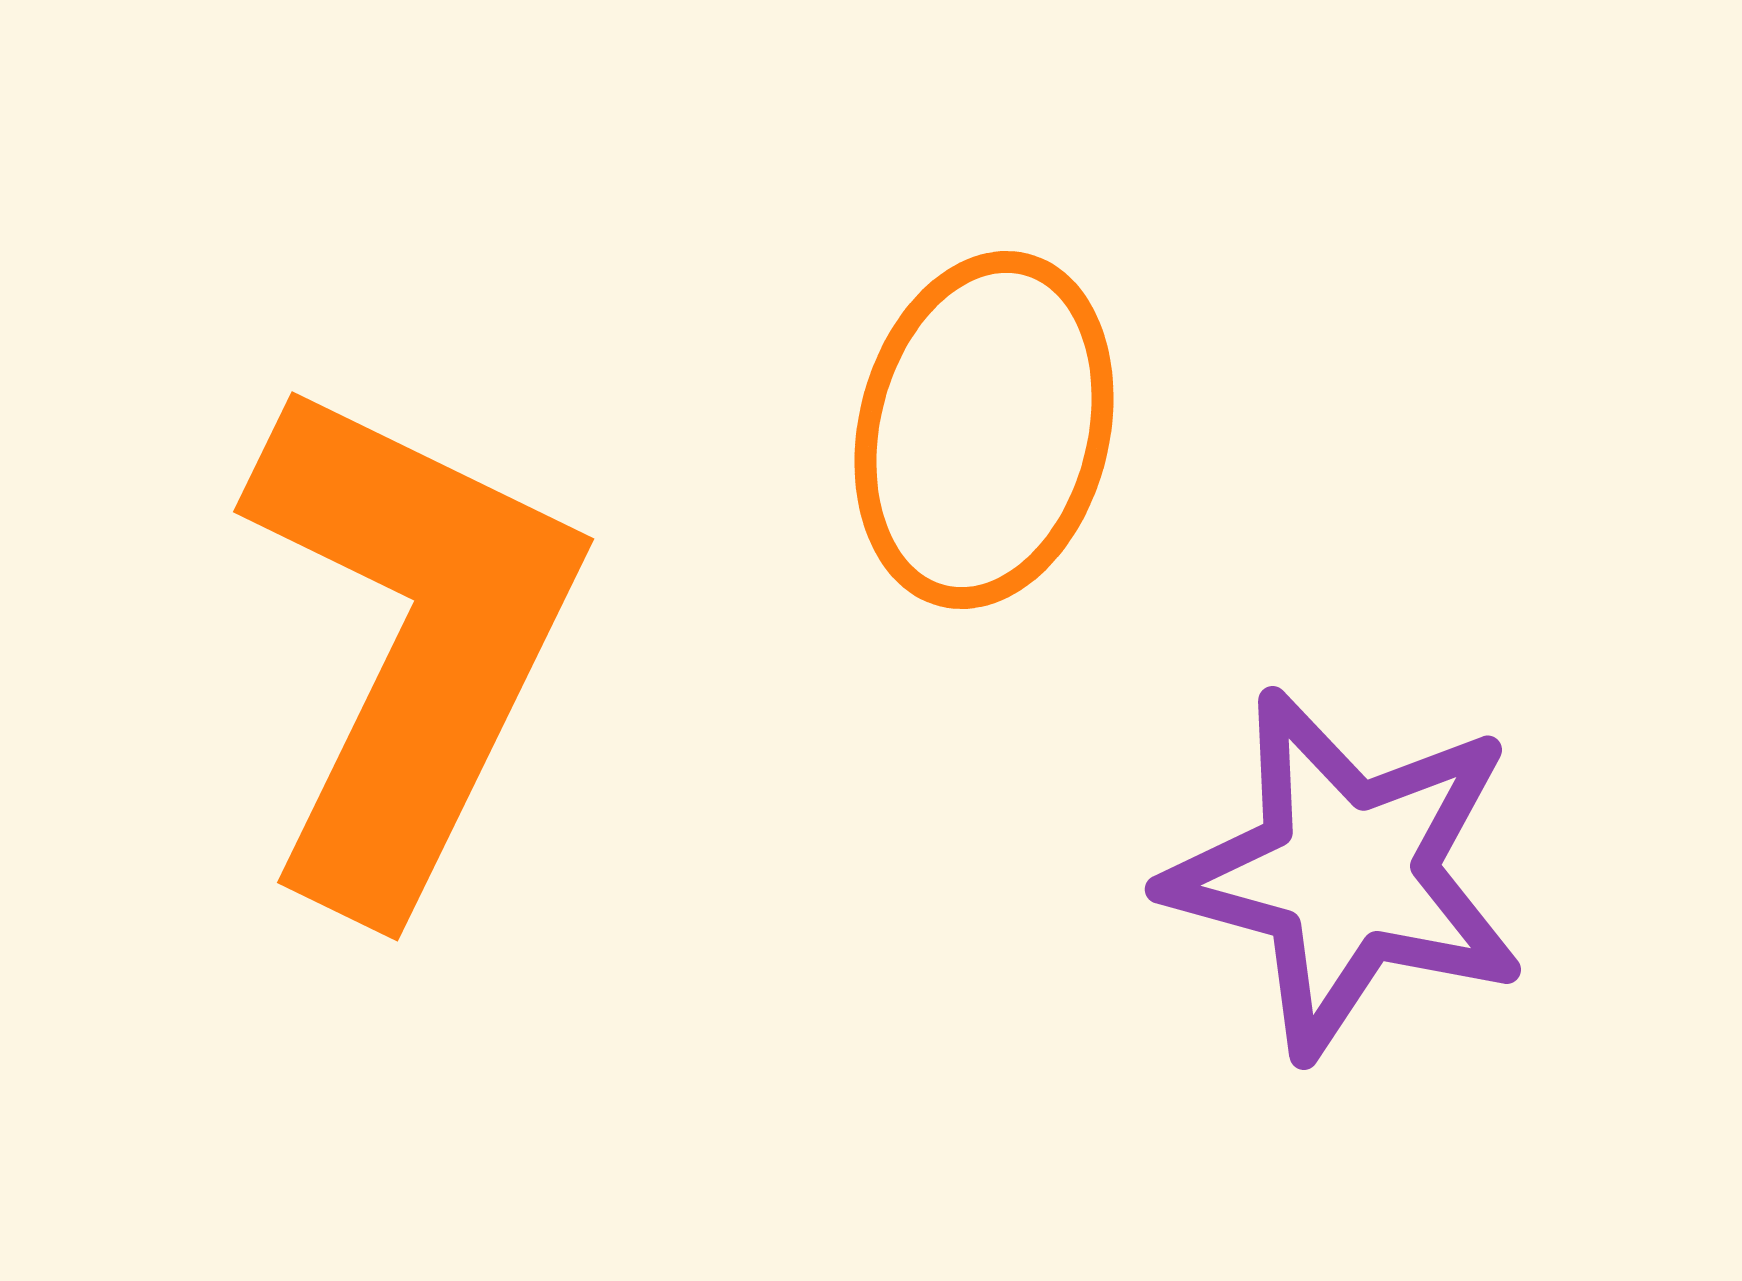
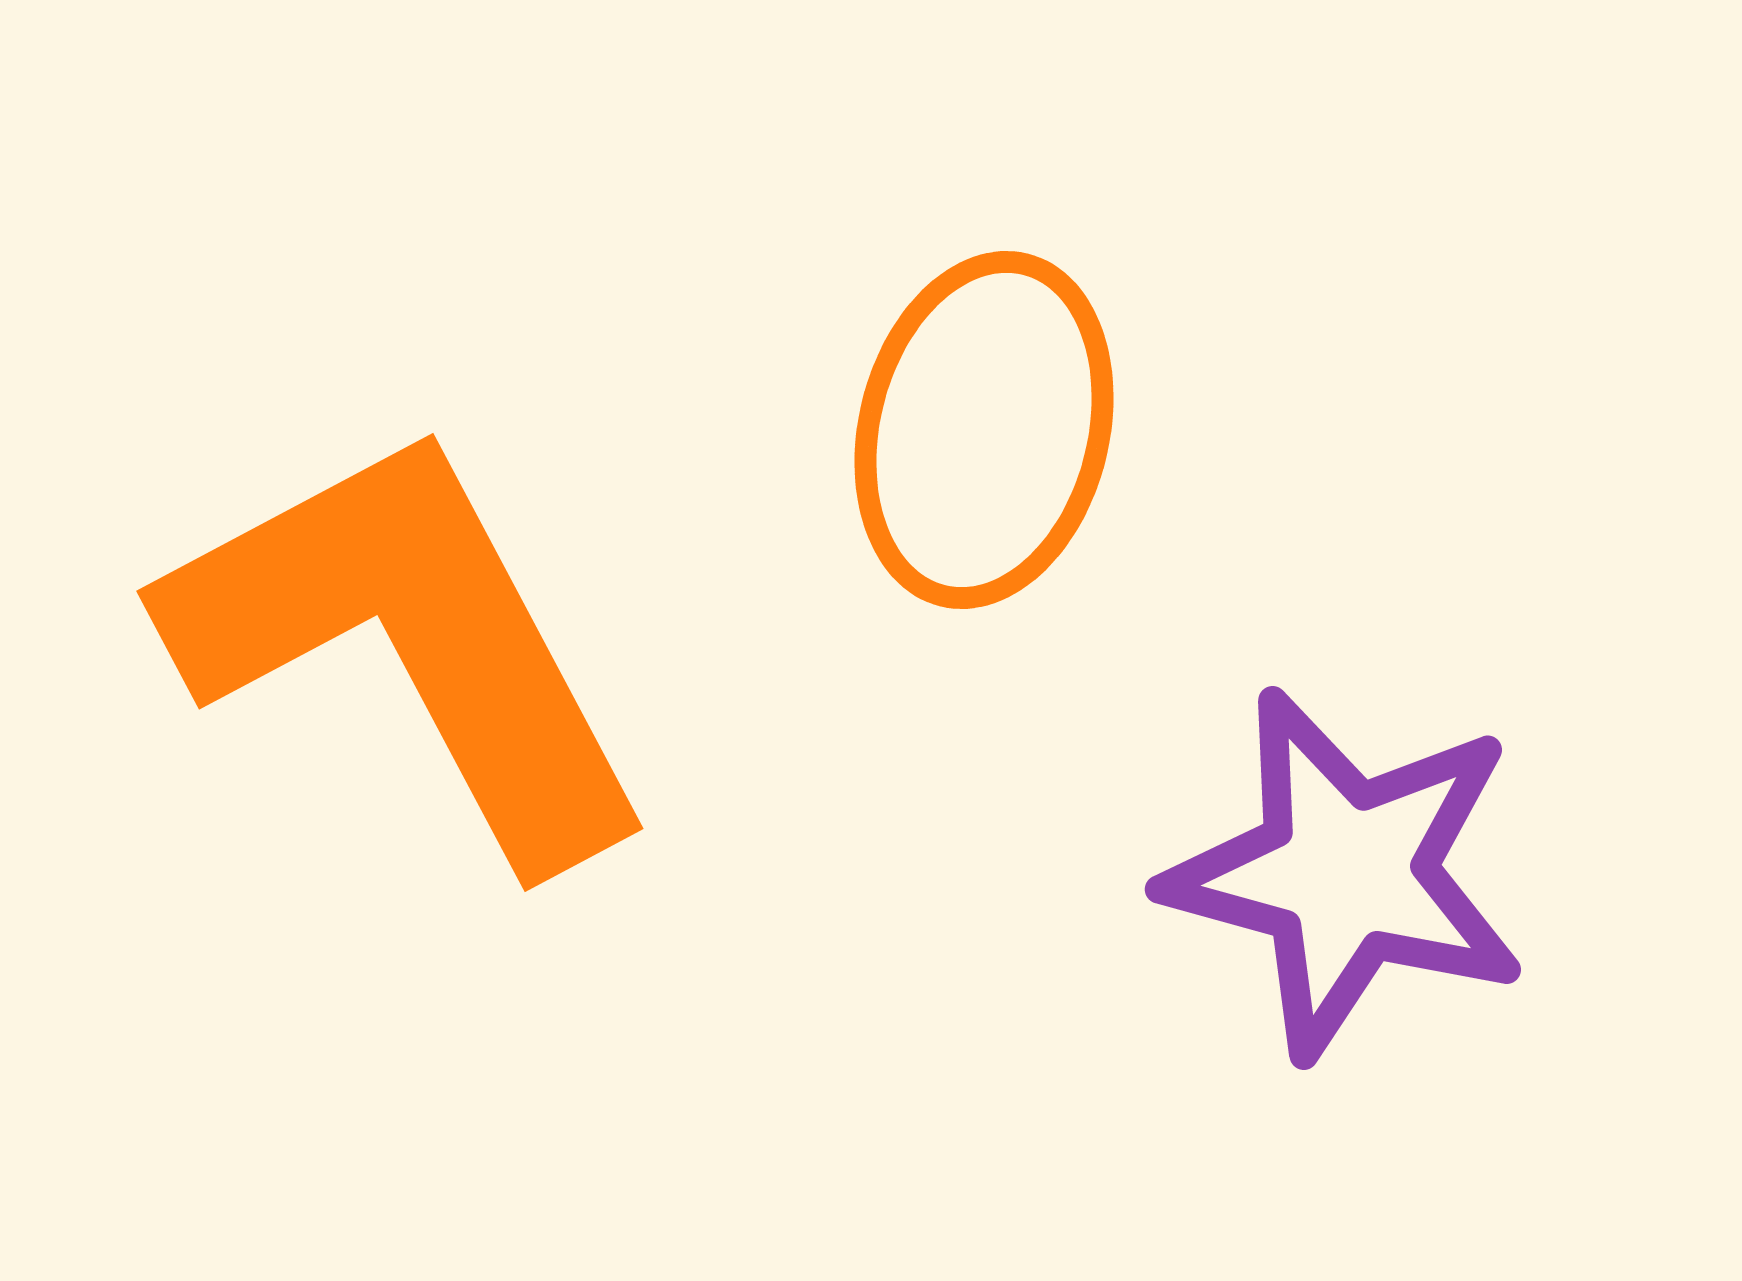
orange L-shape: rotated 54 degrees counterclockwise
